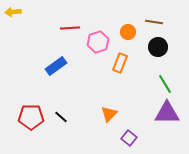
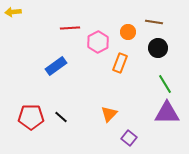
pink hexagon: rotated 10 degrees counterclockwise
black circle: moved 1 px down
